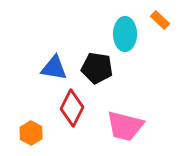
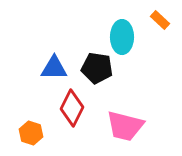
cyan ellipse: moved 3 px left, 3 px down
blue triangle: rotated 8 degrees counterclockwise
orange hexagon: rotated 10 degrees counterclockwise
